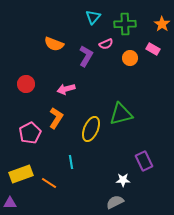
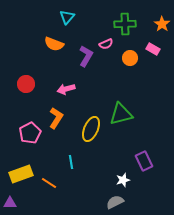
cyan triangle: moved 26 px left
white star: rotated 16 degrees counterclockwise
